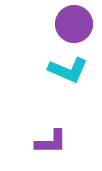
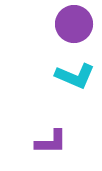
cyan L-shape: moved 7 px right, 6 px down
